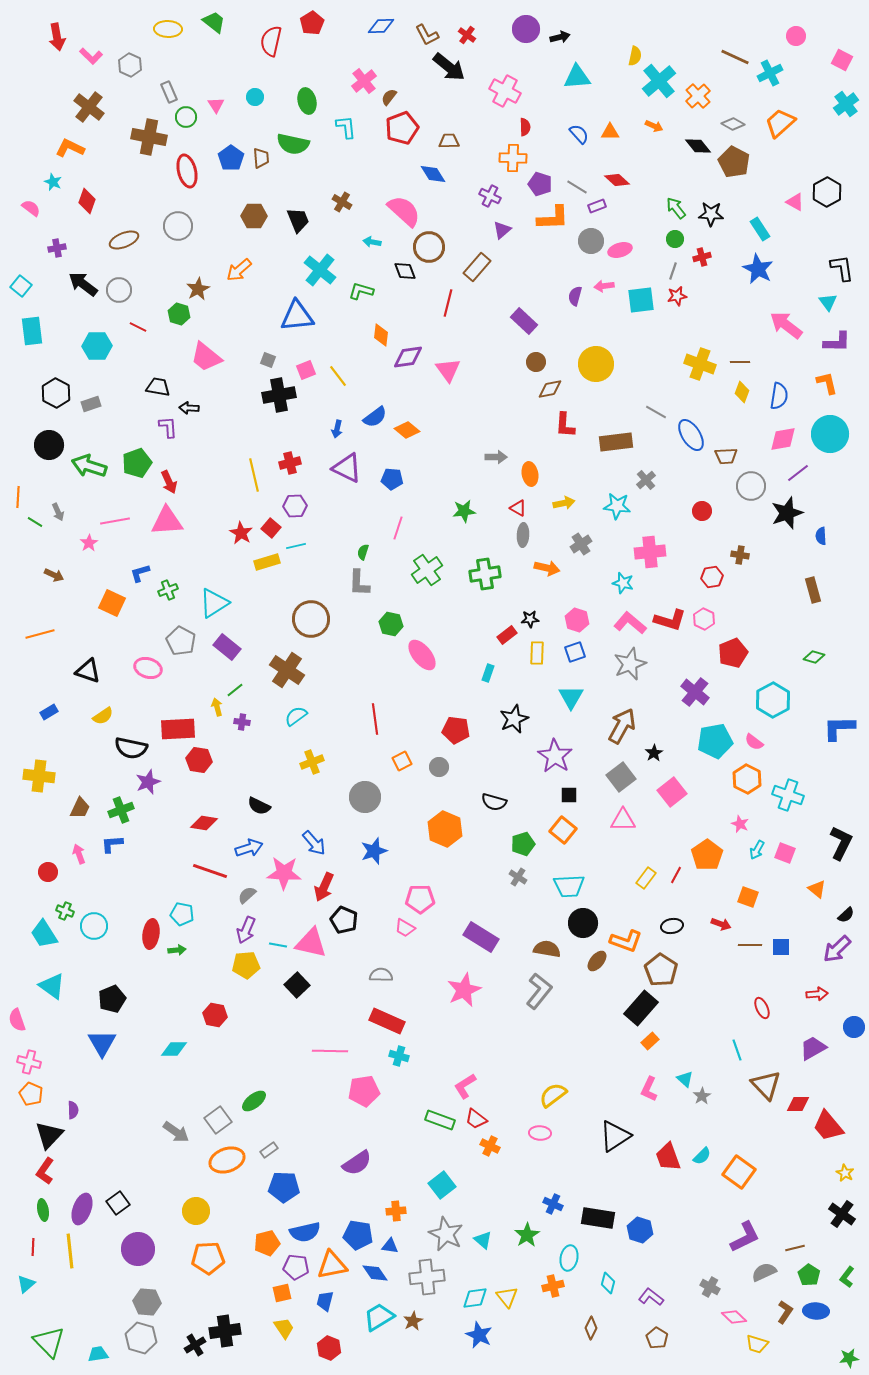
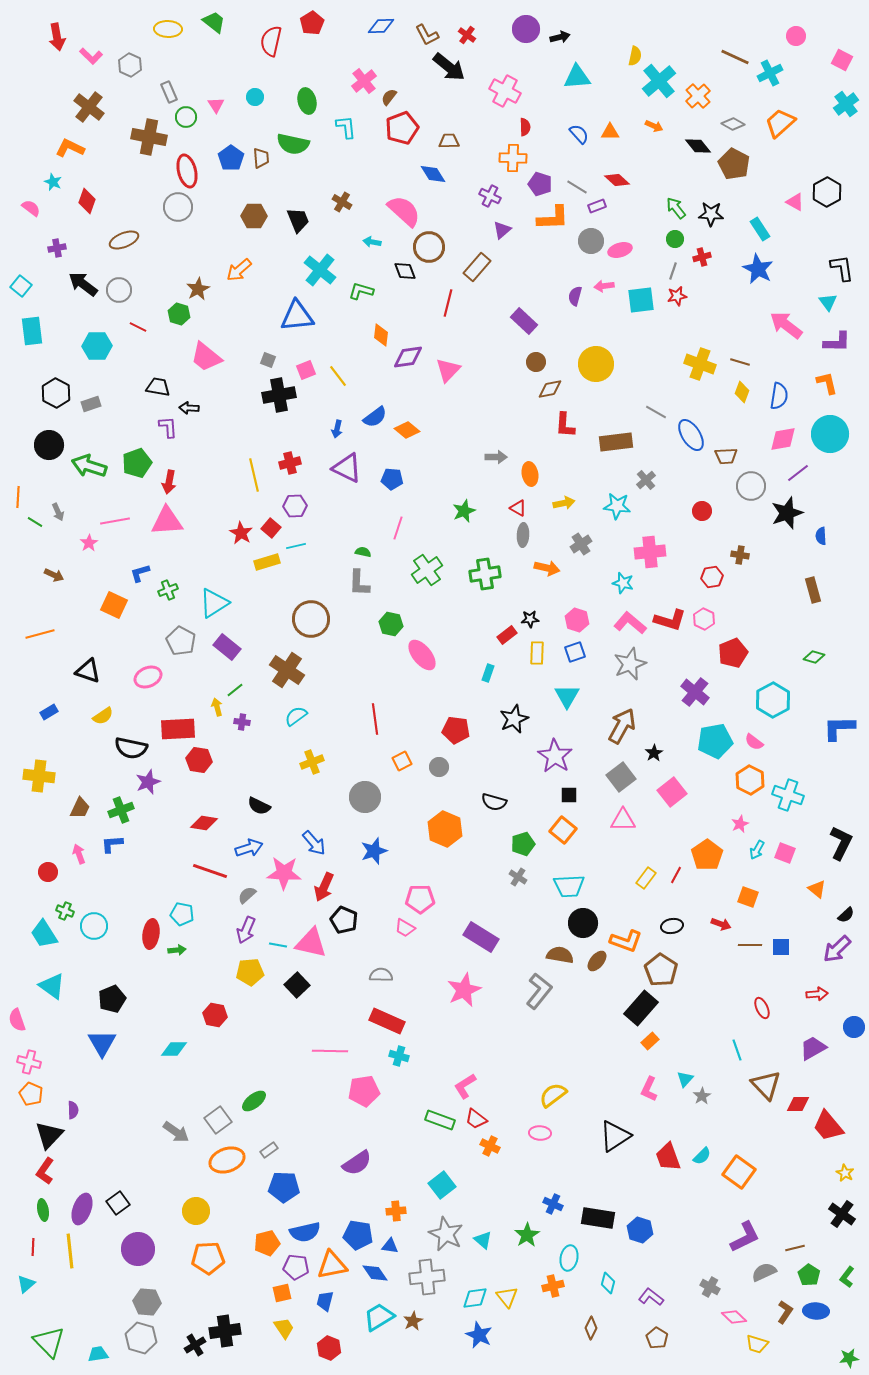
brown pentagon at (734, 162): moved 2 px down
gray circle at (178, 226): moved 19 px up
brown line at (740, 362): rotated 18 degrees clockwise
pink triangle at (448, 370): rotated 20 degrees clockwise
red arrow at (169, 482): rotated 35 degrees clockwise
green star at (464, 511): rotated 15 degrees counterclockwise
green semicircle at (363, 552): rotated 84 degrees clockwise
orange square at (112, 603): moved 2 px right, 2 px down
pink ellipse at (148, 668): moved 9 px down; rotated 40 degrees counterclockwise
cyan triangle at (571, 697): moved 4 px left, 1 px up
orange hexagon at (747, 779): moved 3 px right, 1 px down
pink star at (740, 824): rotated 24 degrees clockwise
brown semicircle at (547, 949): moved 13 px right, 6 px down
yellow pentagon at (246, 965): moved 4 px right, 7 px down
cyan triangle at (685, 1079): rotated 30 degrees clockwise
